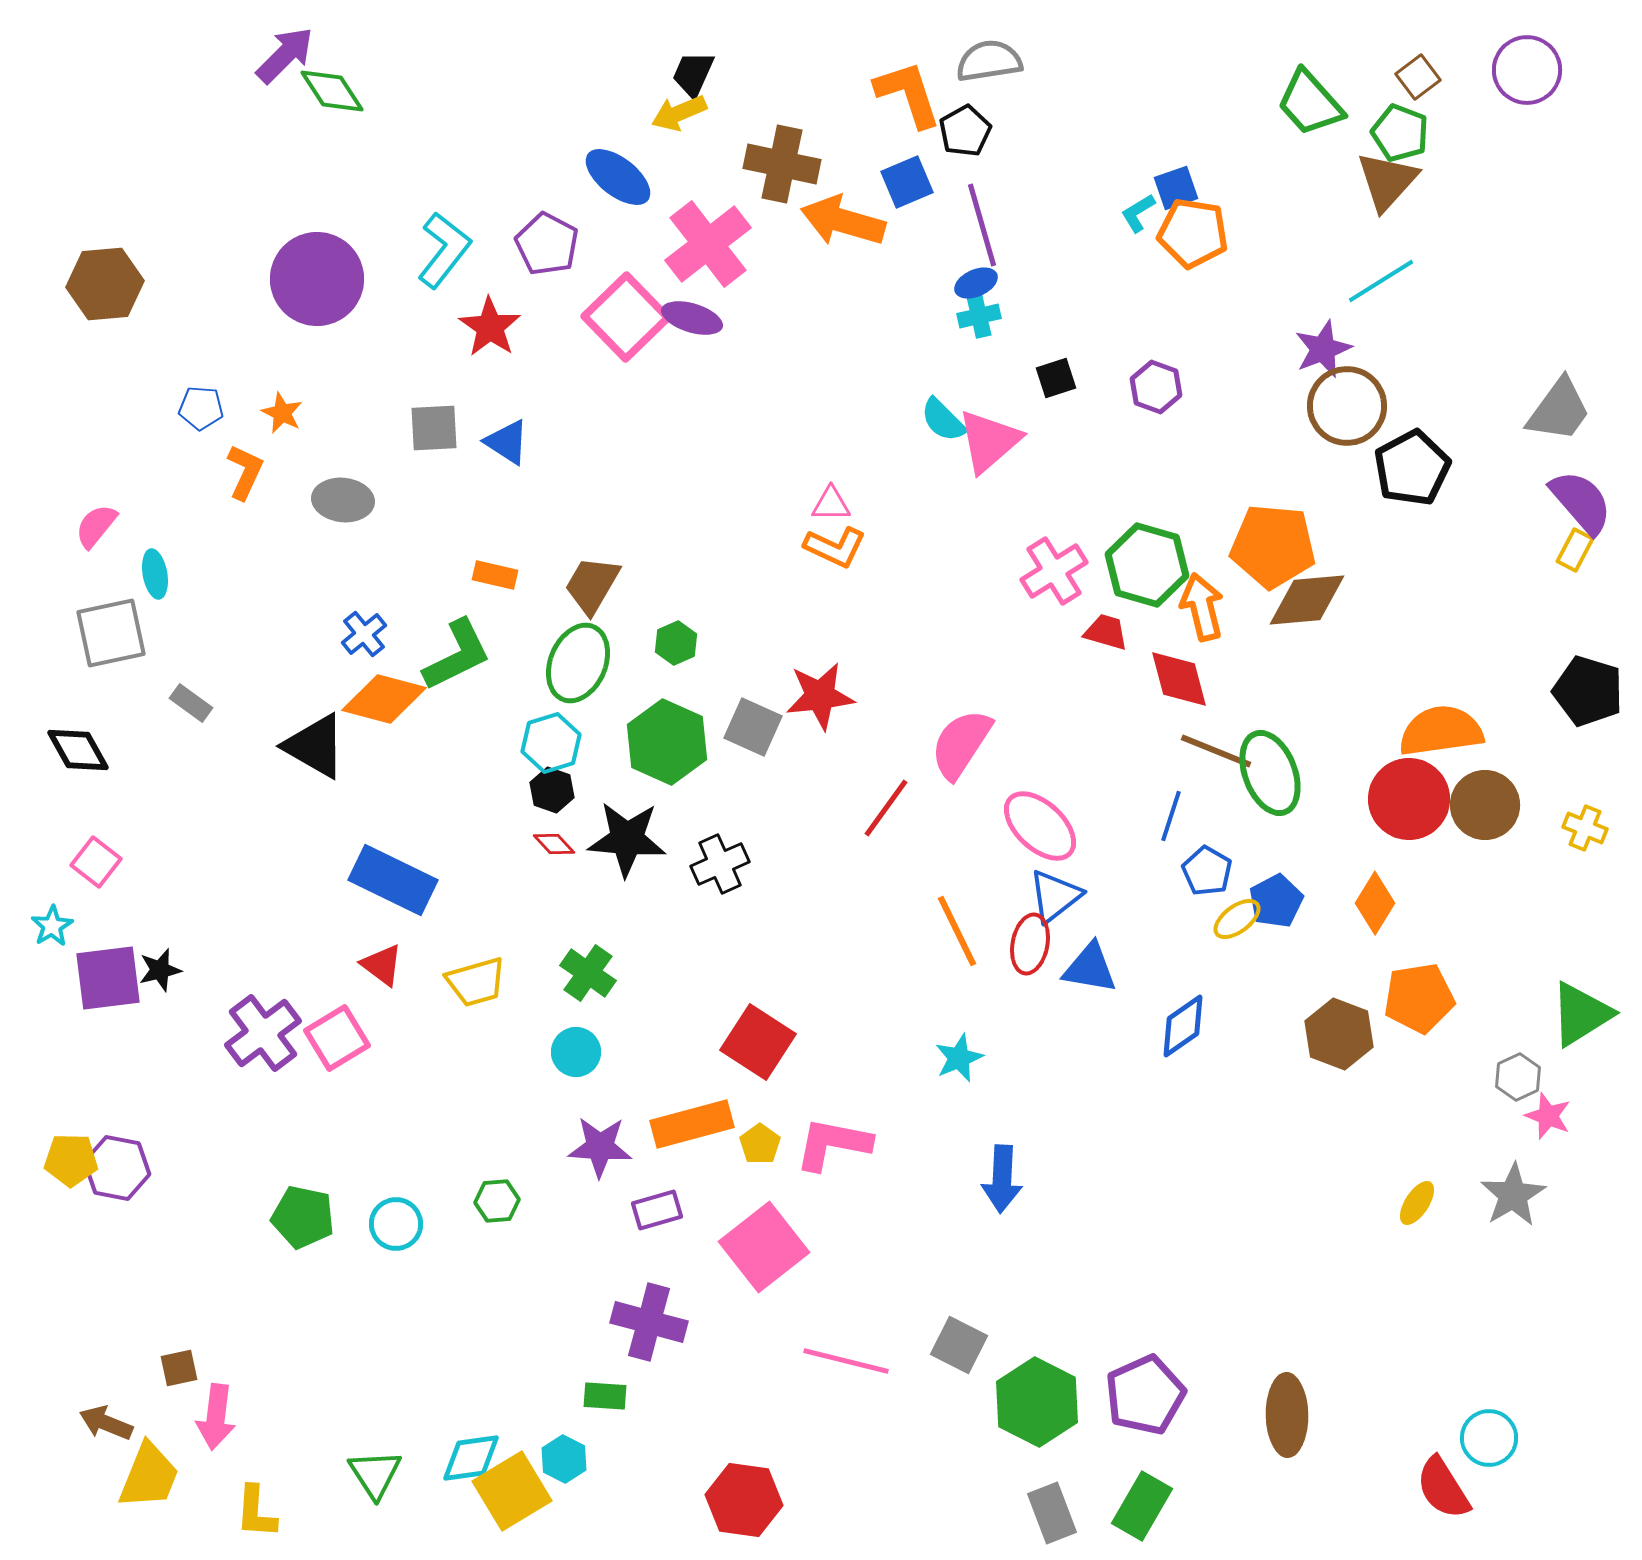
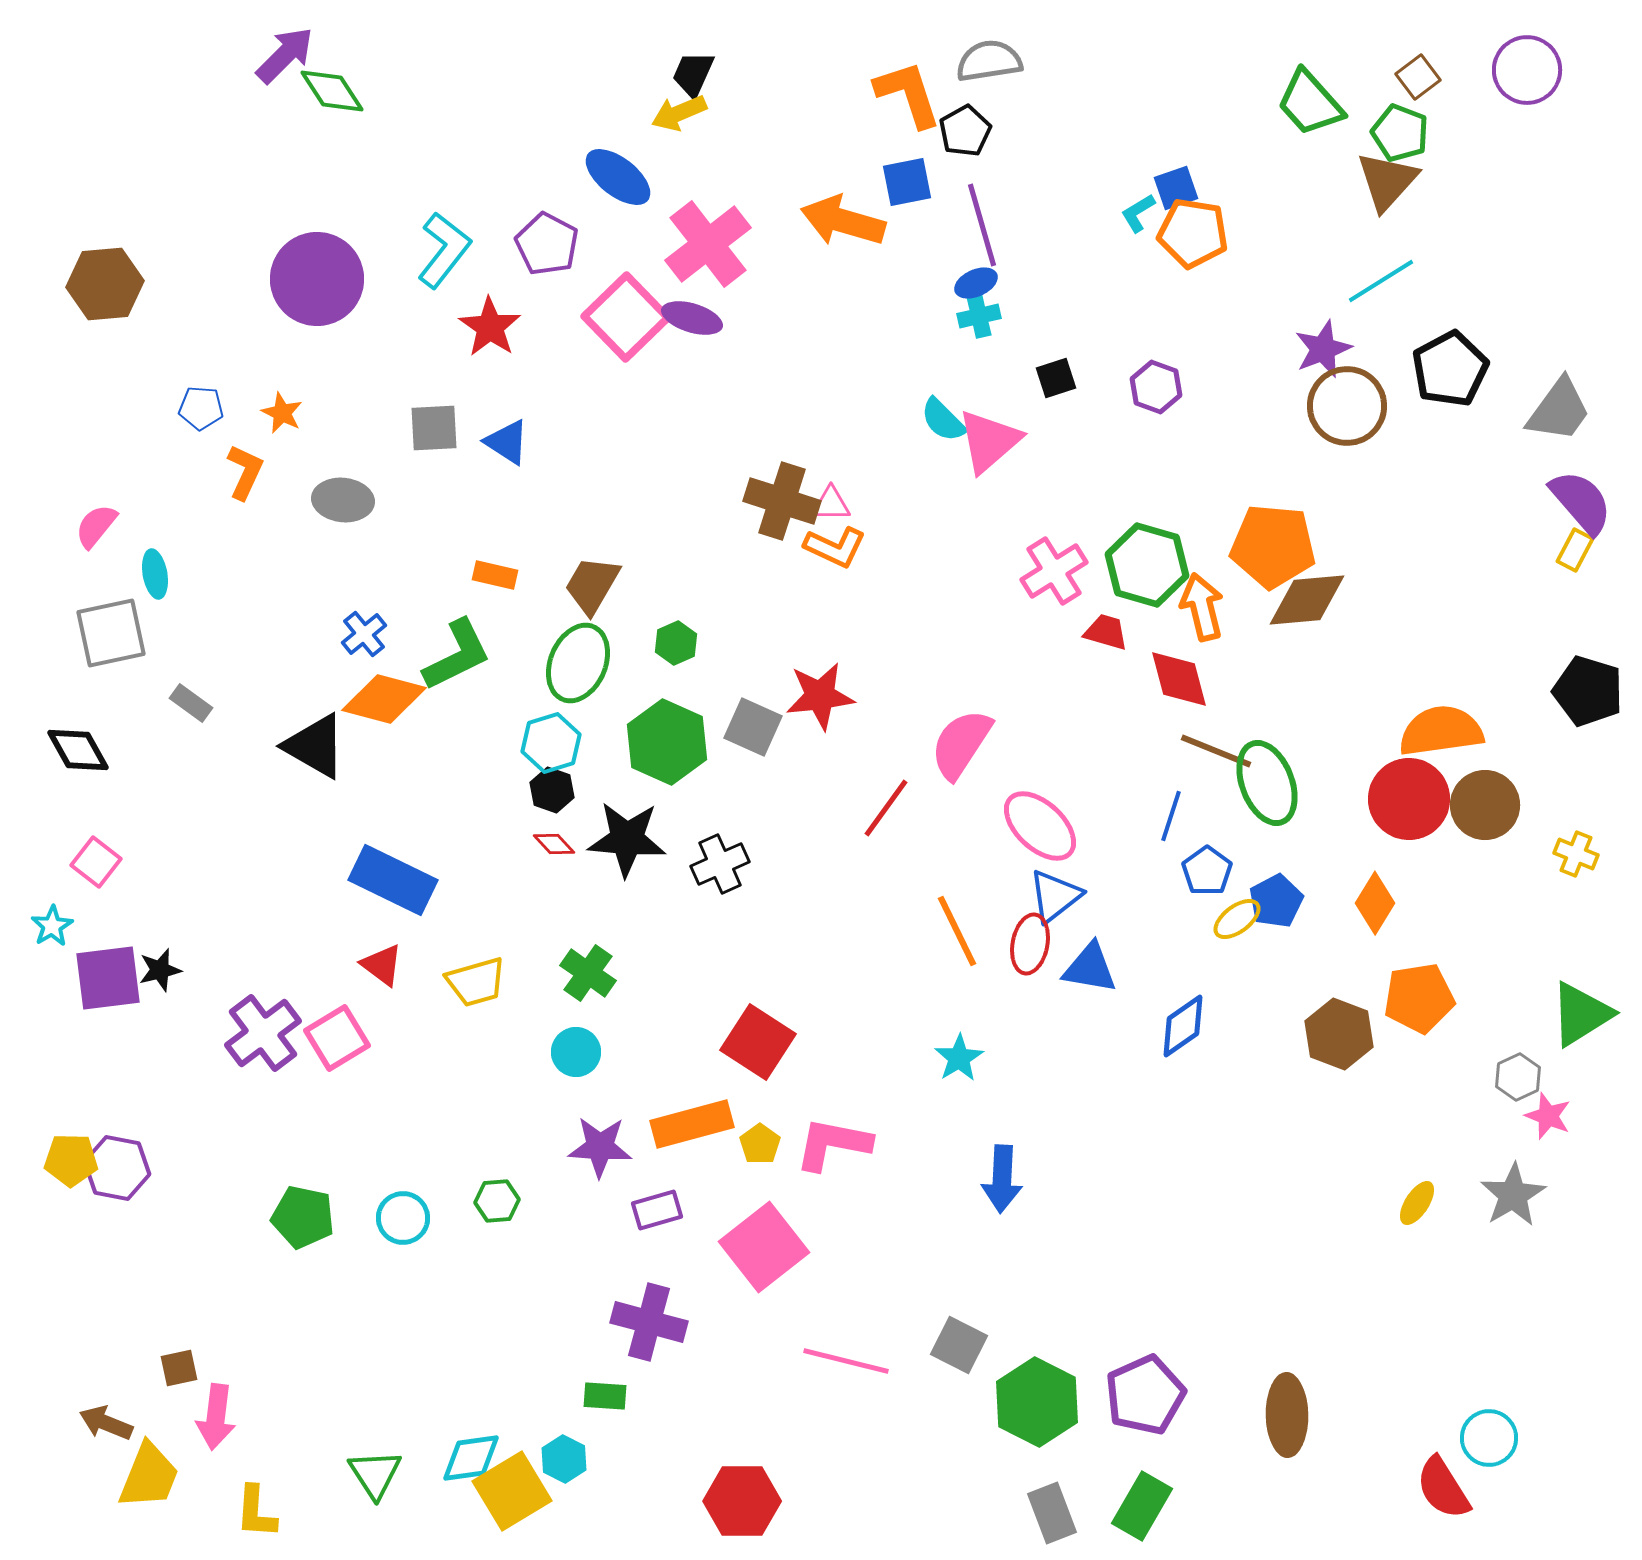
brown cross at (782, 164): moved 337 px down; rotated 6 degrees clockwise
blue square at (907, 182): rotated 12 degrees clockwise
black pentagon at (1412, 468): moved 38 px right, 99 px up
green ellipse at (1270, 773): moved 3 px left, 10 px down
yellow cross at (1585, 828): moved 9 px left, 26 px down
blue pentagon at (1207, 871): rotated 6 degrees clockwise
cyan star at (959, 1058): rotated 9 degrees counterclockwise
cyan circle at (396, 1224): moved 7 px right, 6 px up
red hexagon at (744, 1500): moved 2 px left, 1 px down; rotated 8 degrees counterclockwise
